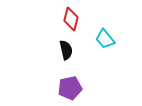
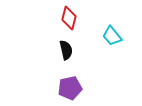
red diamond: moved 2 px left, 1 px up
cyan trapezoid: moved 7 px right, 3 px up
